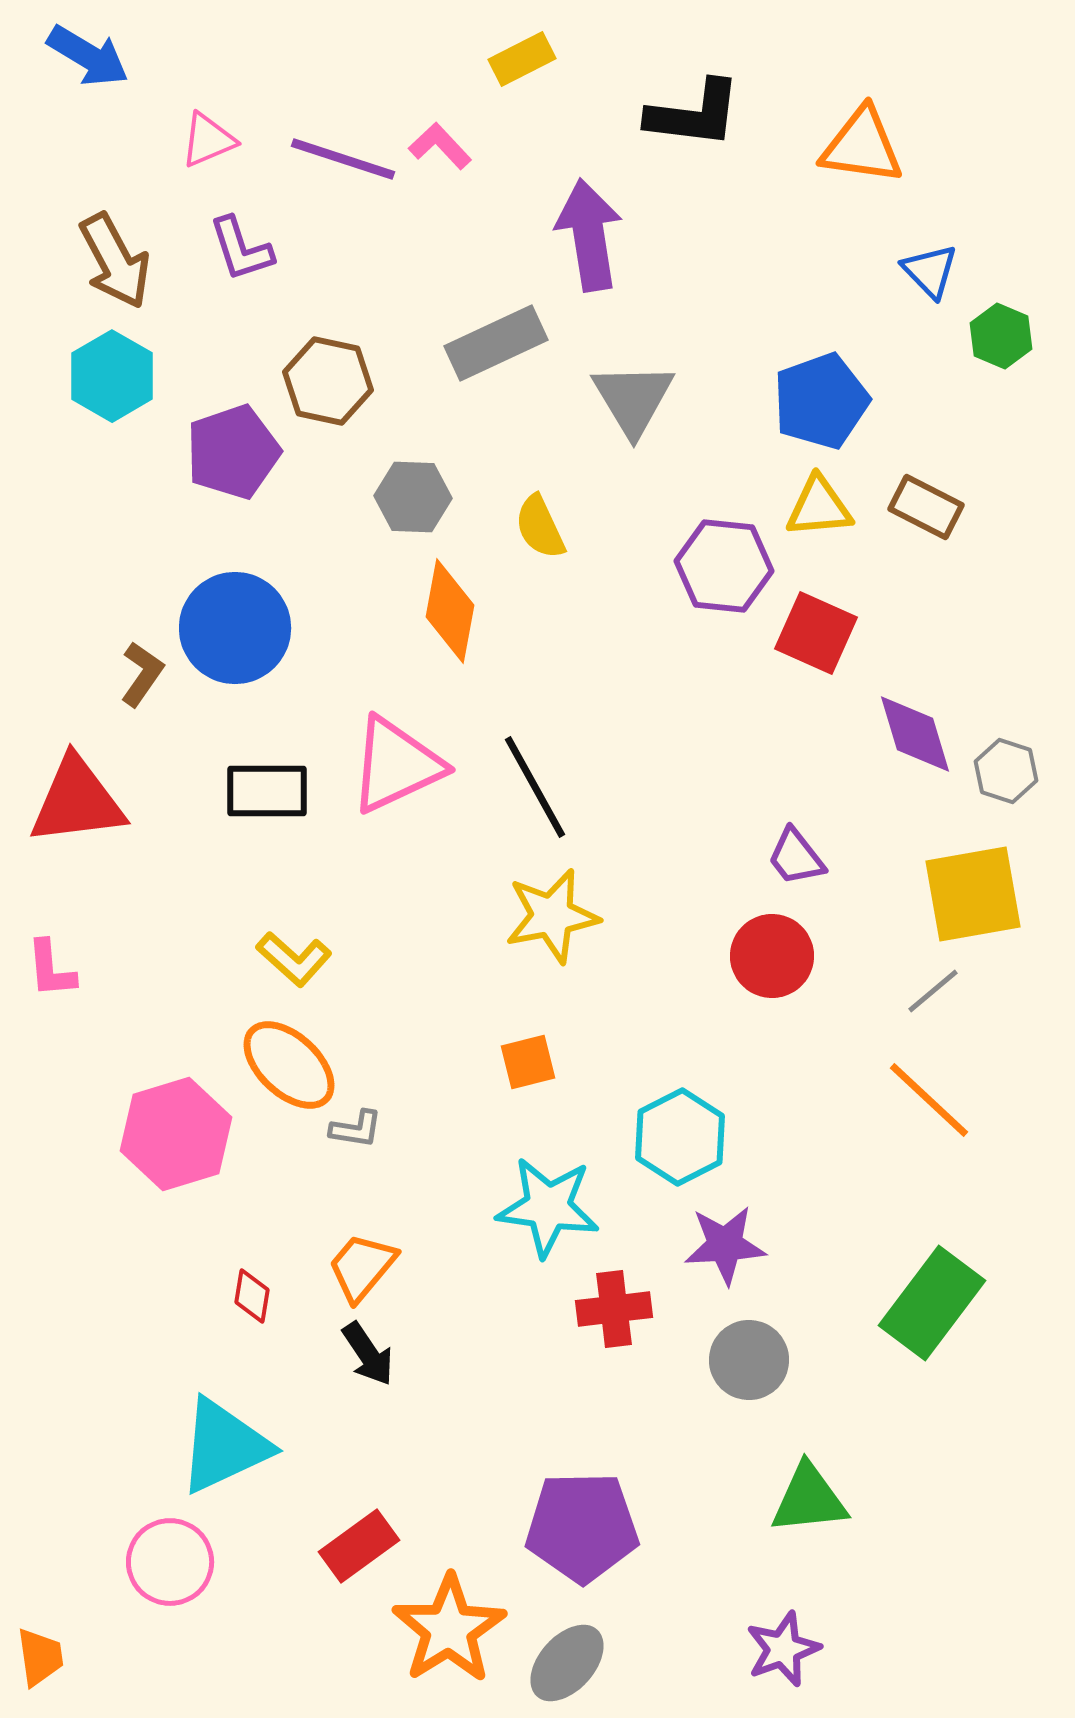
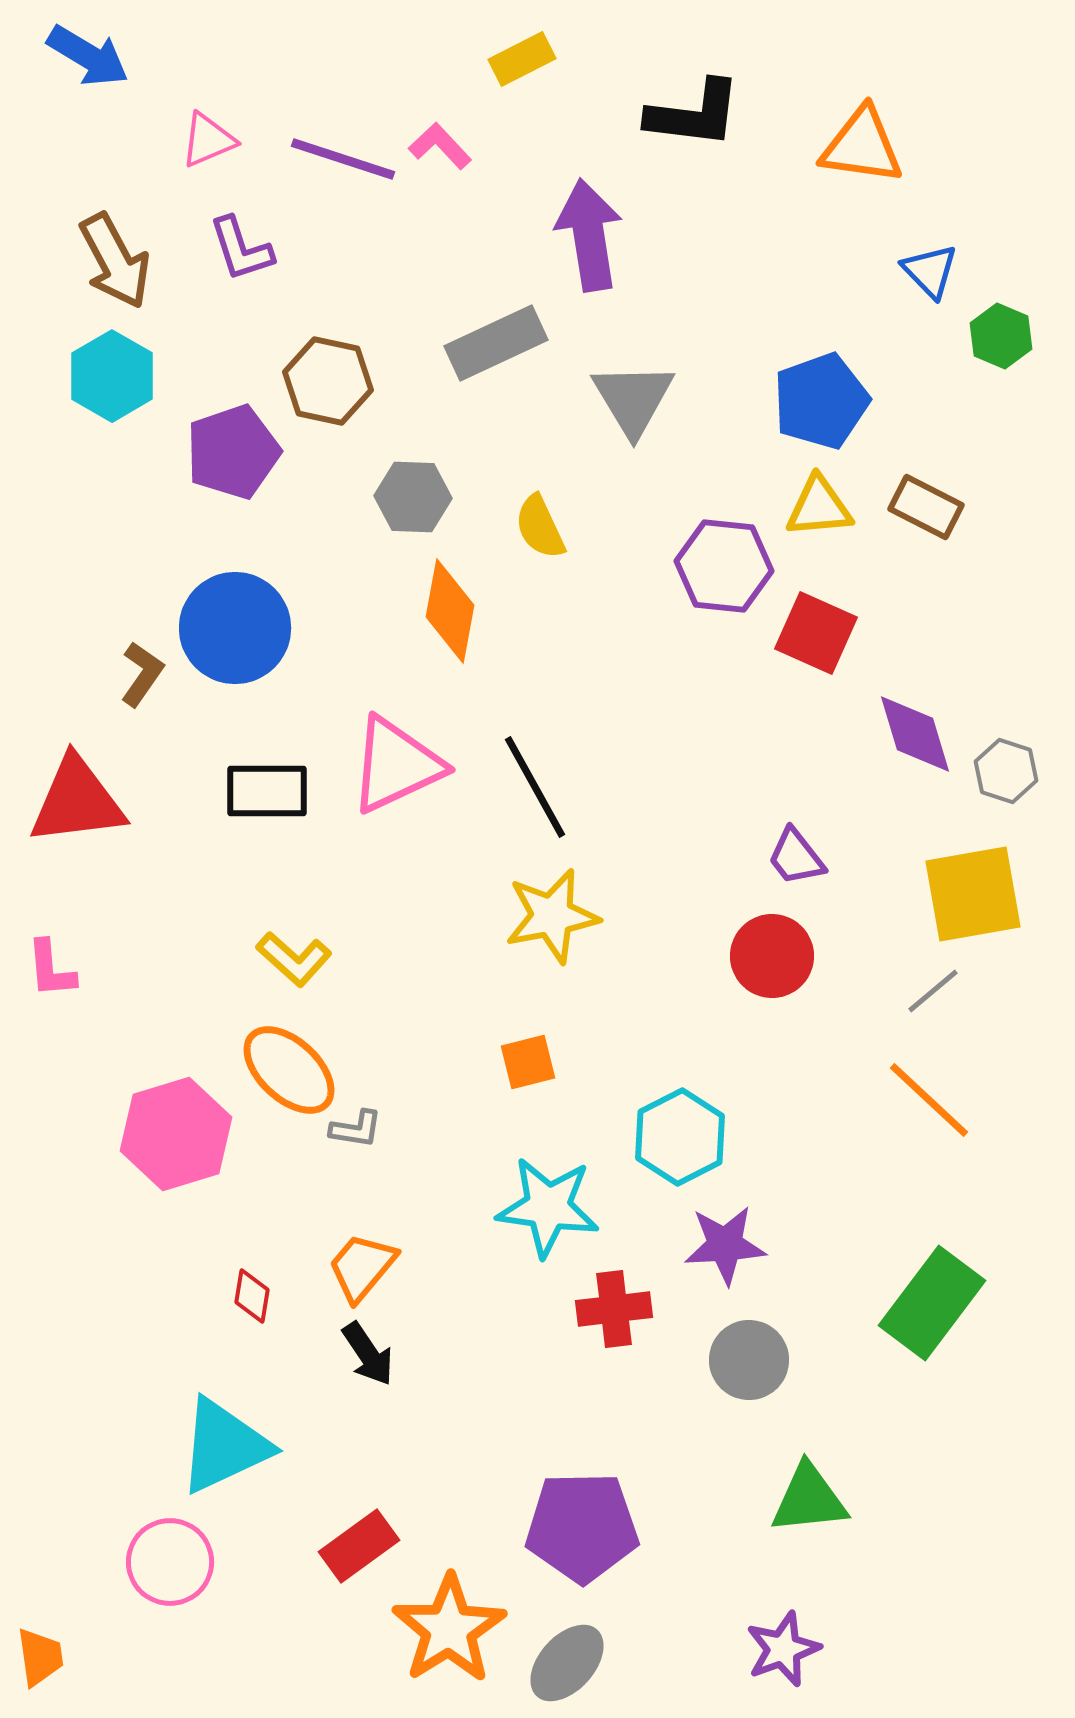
orange ellipse at (289, 1065): moved 5 px down
